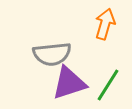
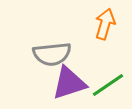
green line: rotated 24 degrees clockwise
